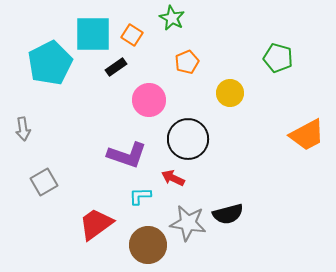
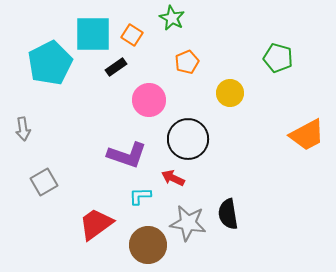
black semicircle: rotated 96 degrees clockwise
